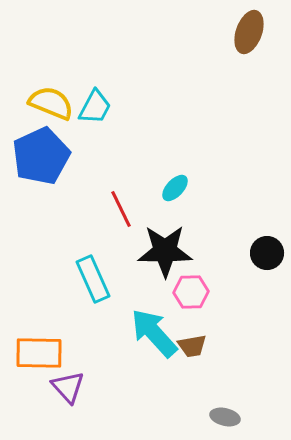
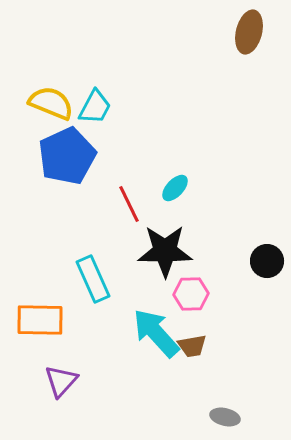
brown ellipse: rotated 6 degrees counterclockwise
blue pentagon: moved 26 px right
red line: moved 8 px right, 5 px up
black circle: moved 8 px down
pink hexagon: moved 2 px down
cyan arrow: moved 2 px right
orange rectangle: moved 1 px right, 33 px up
purple triangle: moved 7 px left, 6 px up; rotated 24 degrees clockwise
